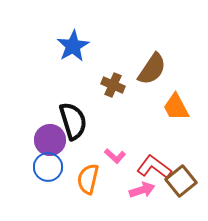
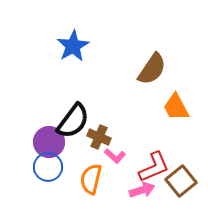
brown cross: moved 14 px left, 52 px down
black semicircle: rotated 54 degrees clockwise
purple circle: moved 1 px left, 2 px down
red L-shape: rotated 120 degrees clockwise
orange semicircle: moved 3 px right
